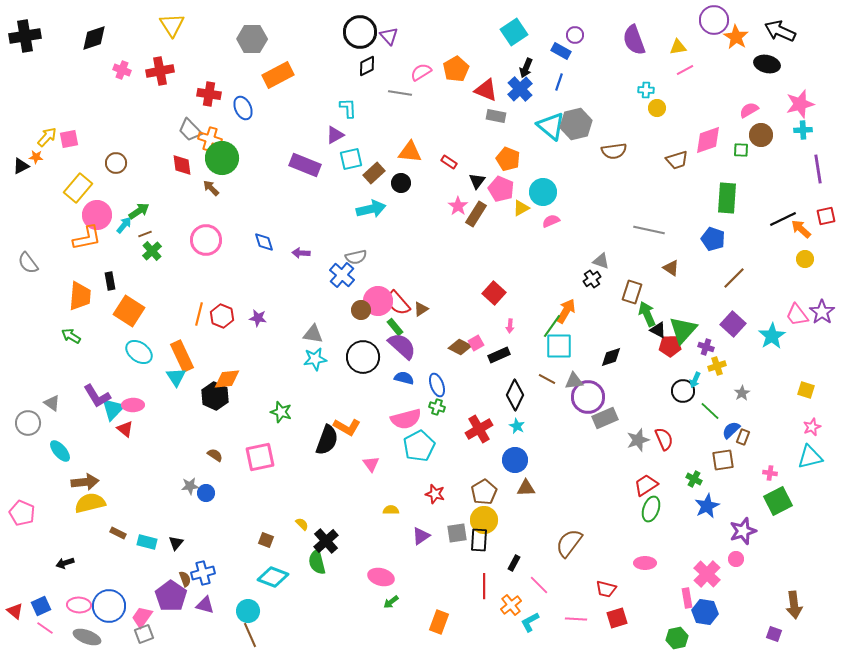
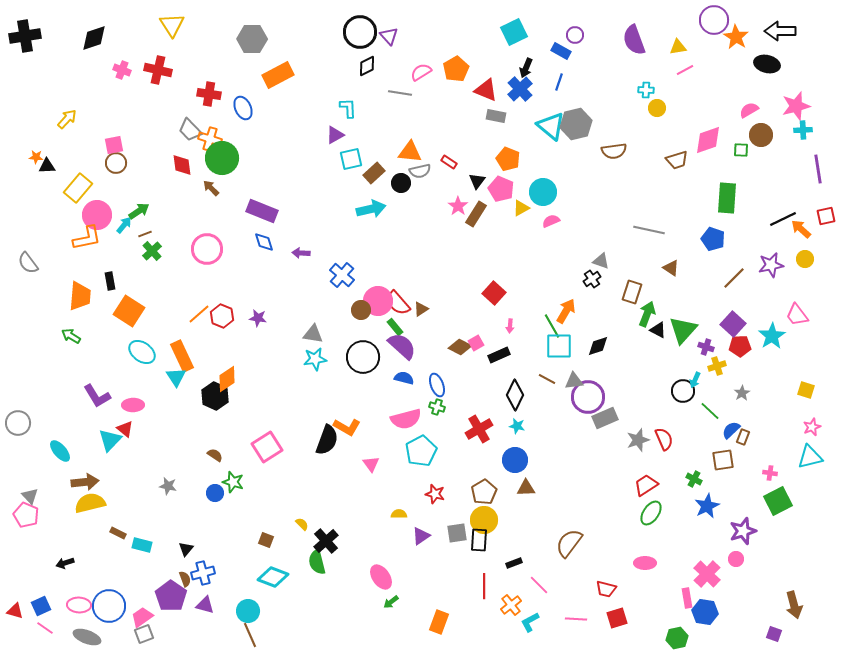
black arrow at (780, 31): rotated 24 degrees counterclockwise
cyan square at (514, 32): rotated 8 degrees clockwise
red cross at (160, 71): moved 2 px left, 1 px up; rotated 24 degrees clockwise
pink star at (800, 104): moved 4 px left, 2 px down
yellow arrow at (47, 137): moved 20 px right, 18 px up
pink square at (69, 139): moved 45 px right, 6 px down
purple rectangle at (305, 165): moved 43 px left, 46 px down
black triangle at (21, 166): moved 26 px right; rotated 24 degrees clockwise
pink circle at (206, 240): moved 1 px right, 9 px down
gray semicircle at (356, 257): moved 64 px right, 86 px up
purple star at (822, 312): moved 51 px left, 47 px up; rotated 25 degrees clockwise
orange line at (199, 314): rotated 35 degrees clockwise
green arrow at (647, 314): rotated 45 degrees clockwise
green line at (552, 326): rotated 65 degrees counterclockwise
red pentagon at (670, 346): moved 70 px right
cyan ellipse at (139, 352): moved 3 px right
black diamond at (611, 357): moved 13 px left, 11 px up
orange diamond at (227, 379): rotated 28 degrees counterclockwise
gray triangle at (52, 403): moved 22 px left, 93 px down; rotated 12 degrees clockwise
cyan triangle at (113, 409): moved 3 px left, 31 px down
green star at (281, 412): moved 48 px left, 70 px down
gray circle at (28, 423): moved 10 px left
cyan star at (517, 426): rotated 14 degrees counterclockwise
cyan pentagon at (419, 446): moved 2 px right, 5 px down
pink square at (260, 457): moved 7 px right, 10 px up; rotated 20 degrees counterclockwise
gray star at (190, 486): moved 22 px left; rotated 18 degrees clockwise
blue circle at (206, 493): moved 9 px right
green ellipse at (651, 509): moved 4 px down; rotated 15 degrees clockwise
yellow semicircle at (391, 510): moved 8 px right, 4 px down
pink pentagon at (22, 513): moved 4 px right, 2 px down
cyan rectangle at (147, 542): moved 5 px left, 3 px down
black triangle at (176, 543): moved 10 px right, 6 px down
black rectangle at (514, 563): rotated 42 degrees clockwise
pink ellipse at (381, 577): rotated 40 degrees clockwise
brown arrow at (794, 605): rotated 8 degrees counterclockwise
red triangle at (15, 611): rotated 24 degrees counterclockwise
pink trapezoid at (142, 617): rotated 20 degrees clockwise
